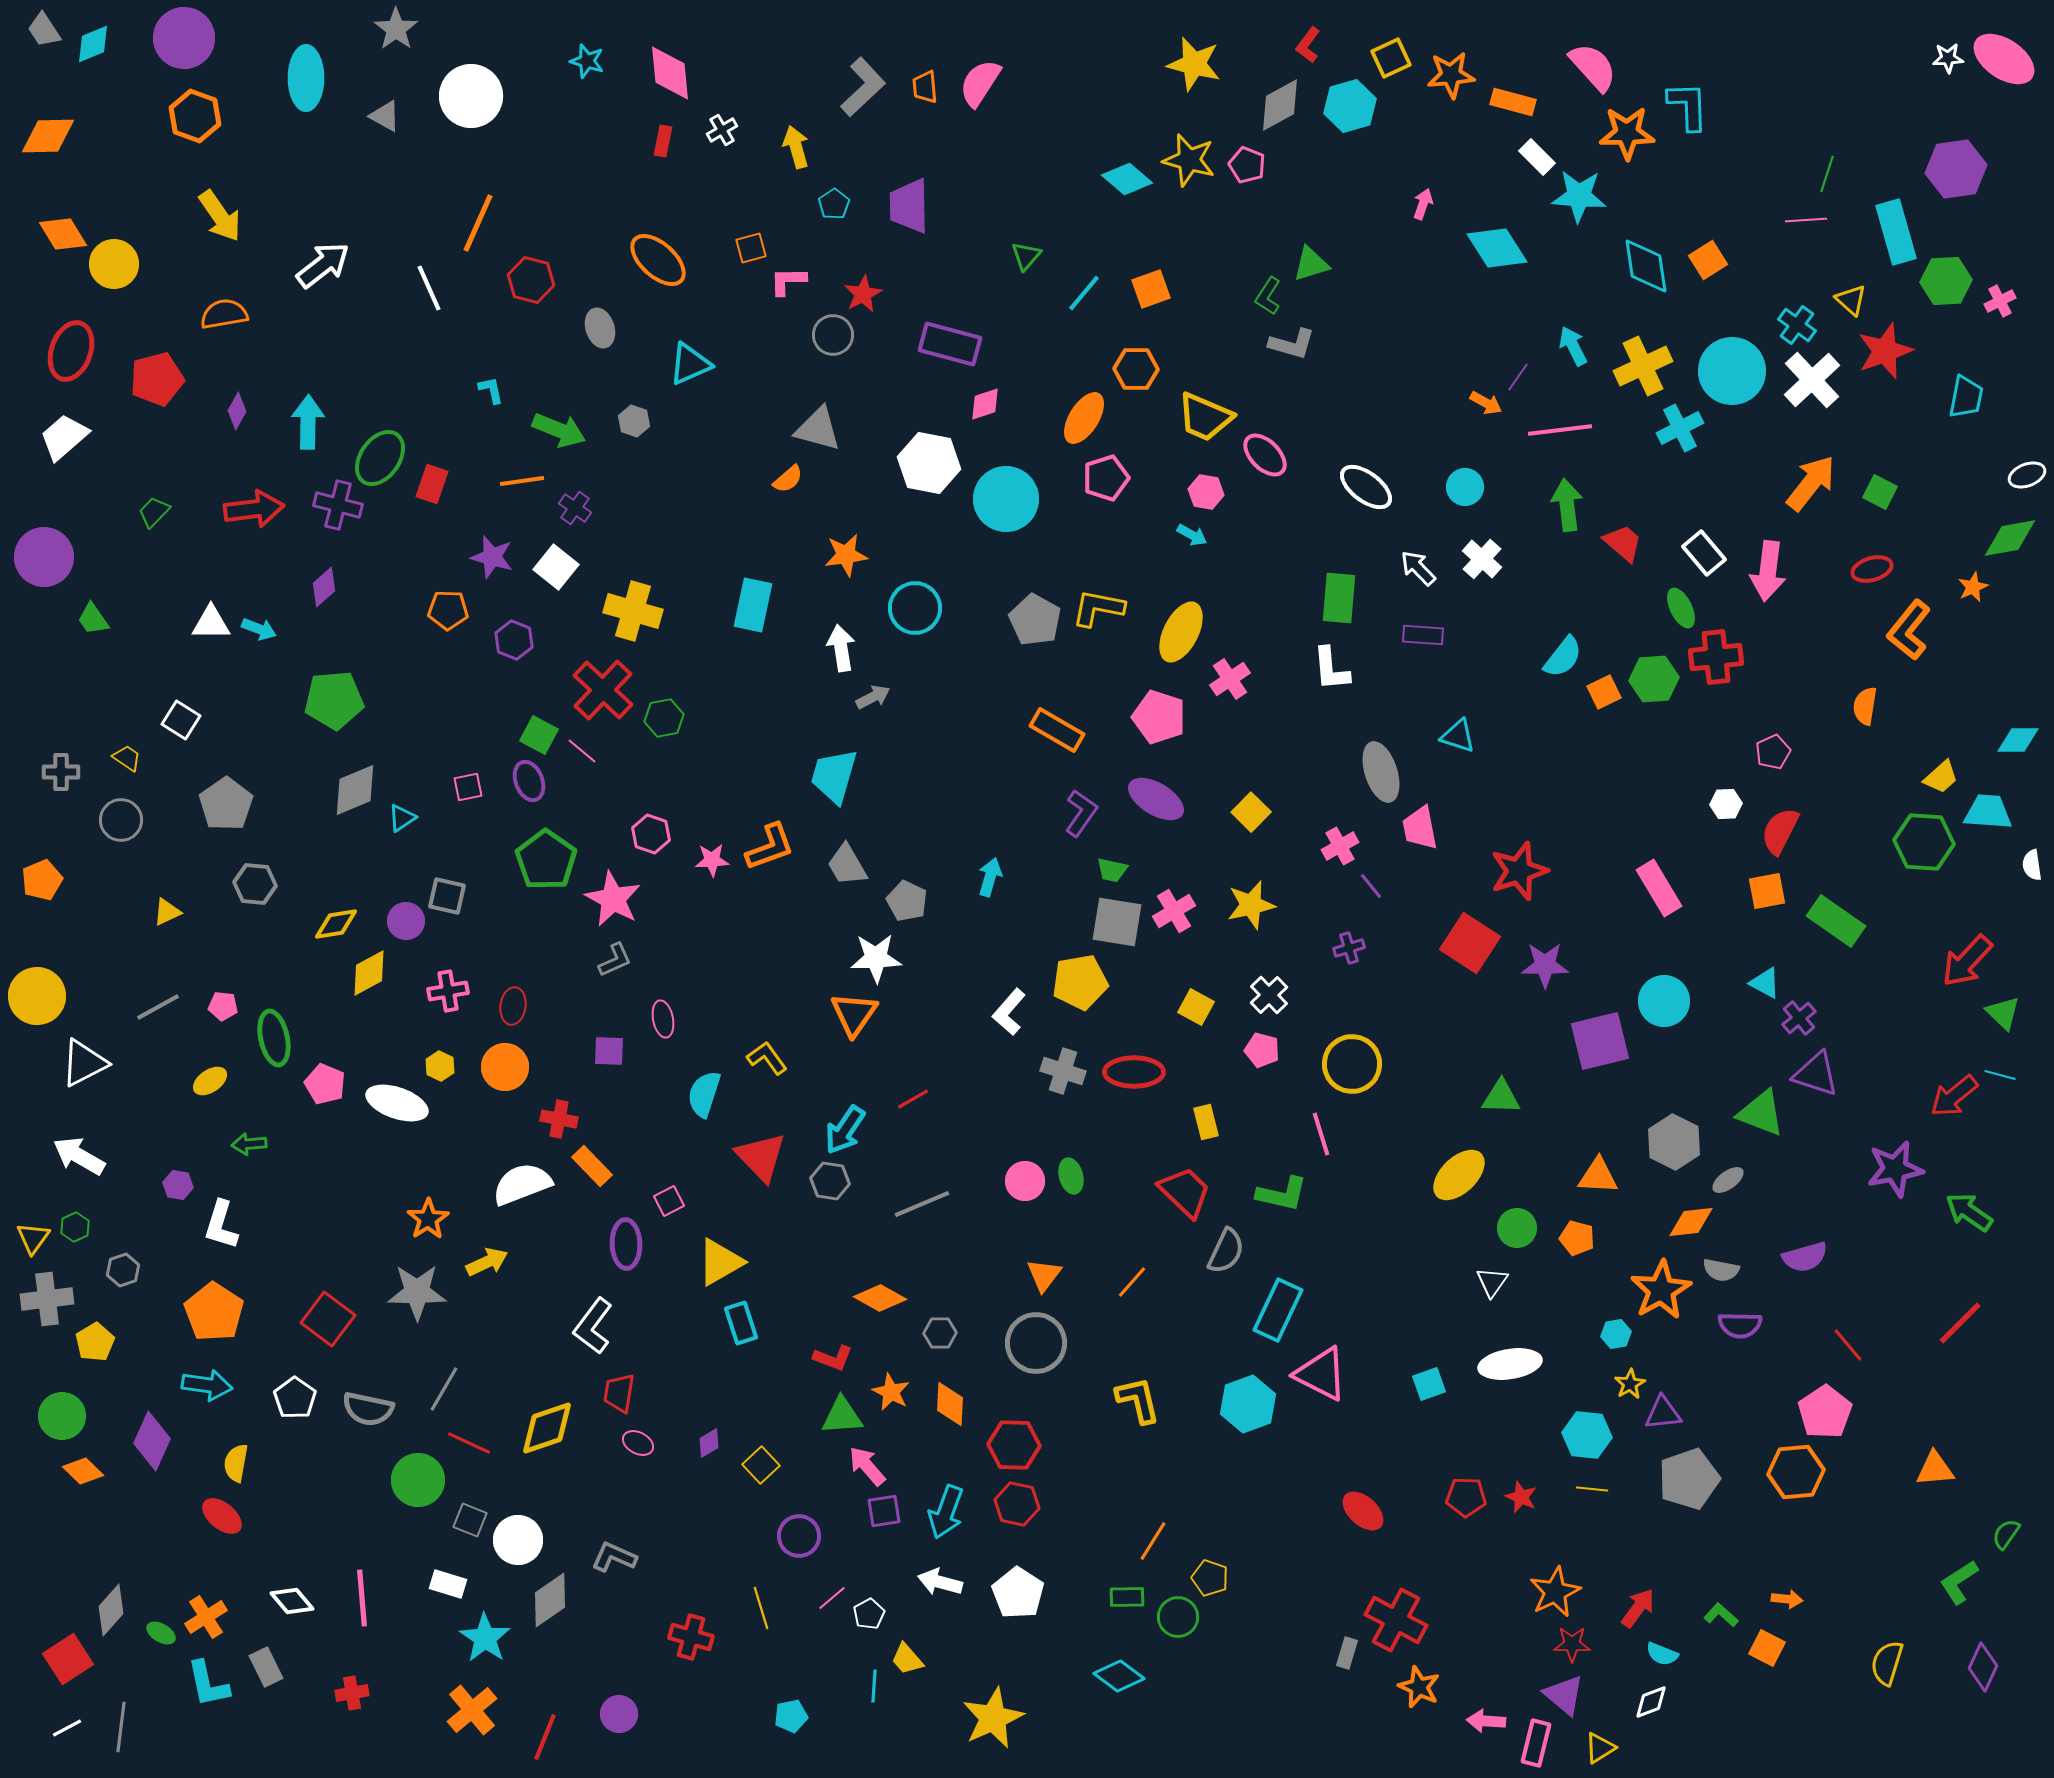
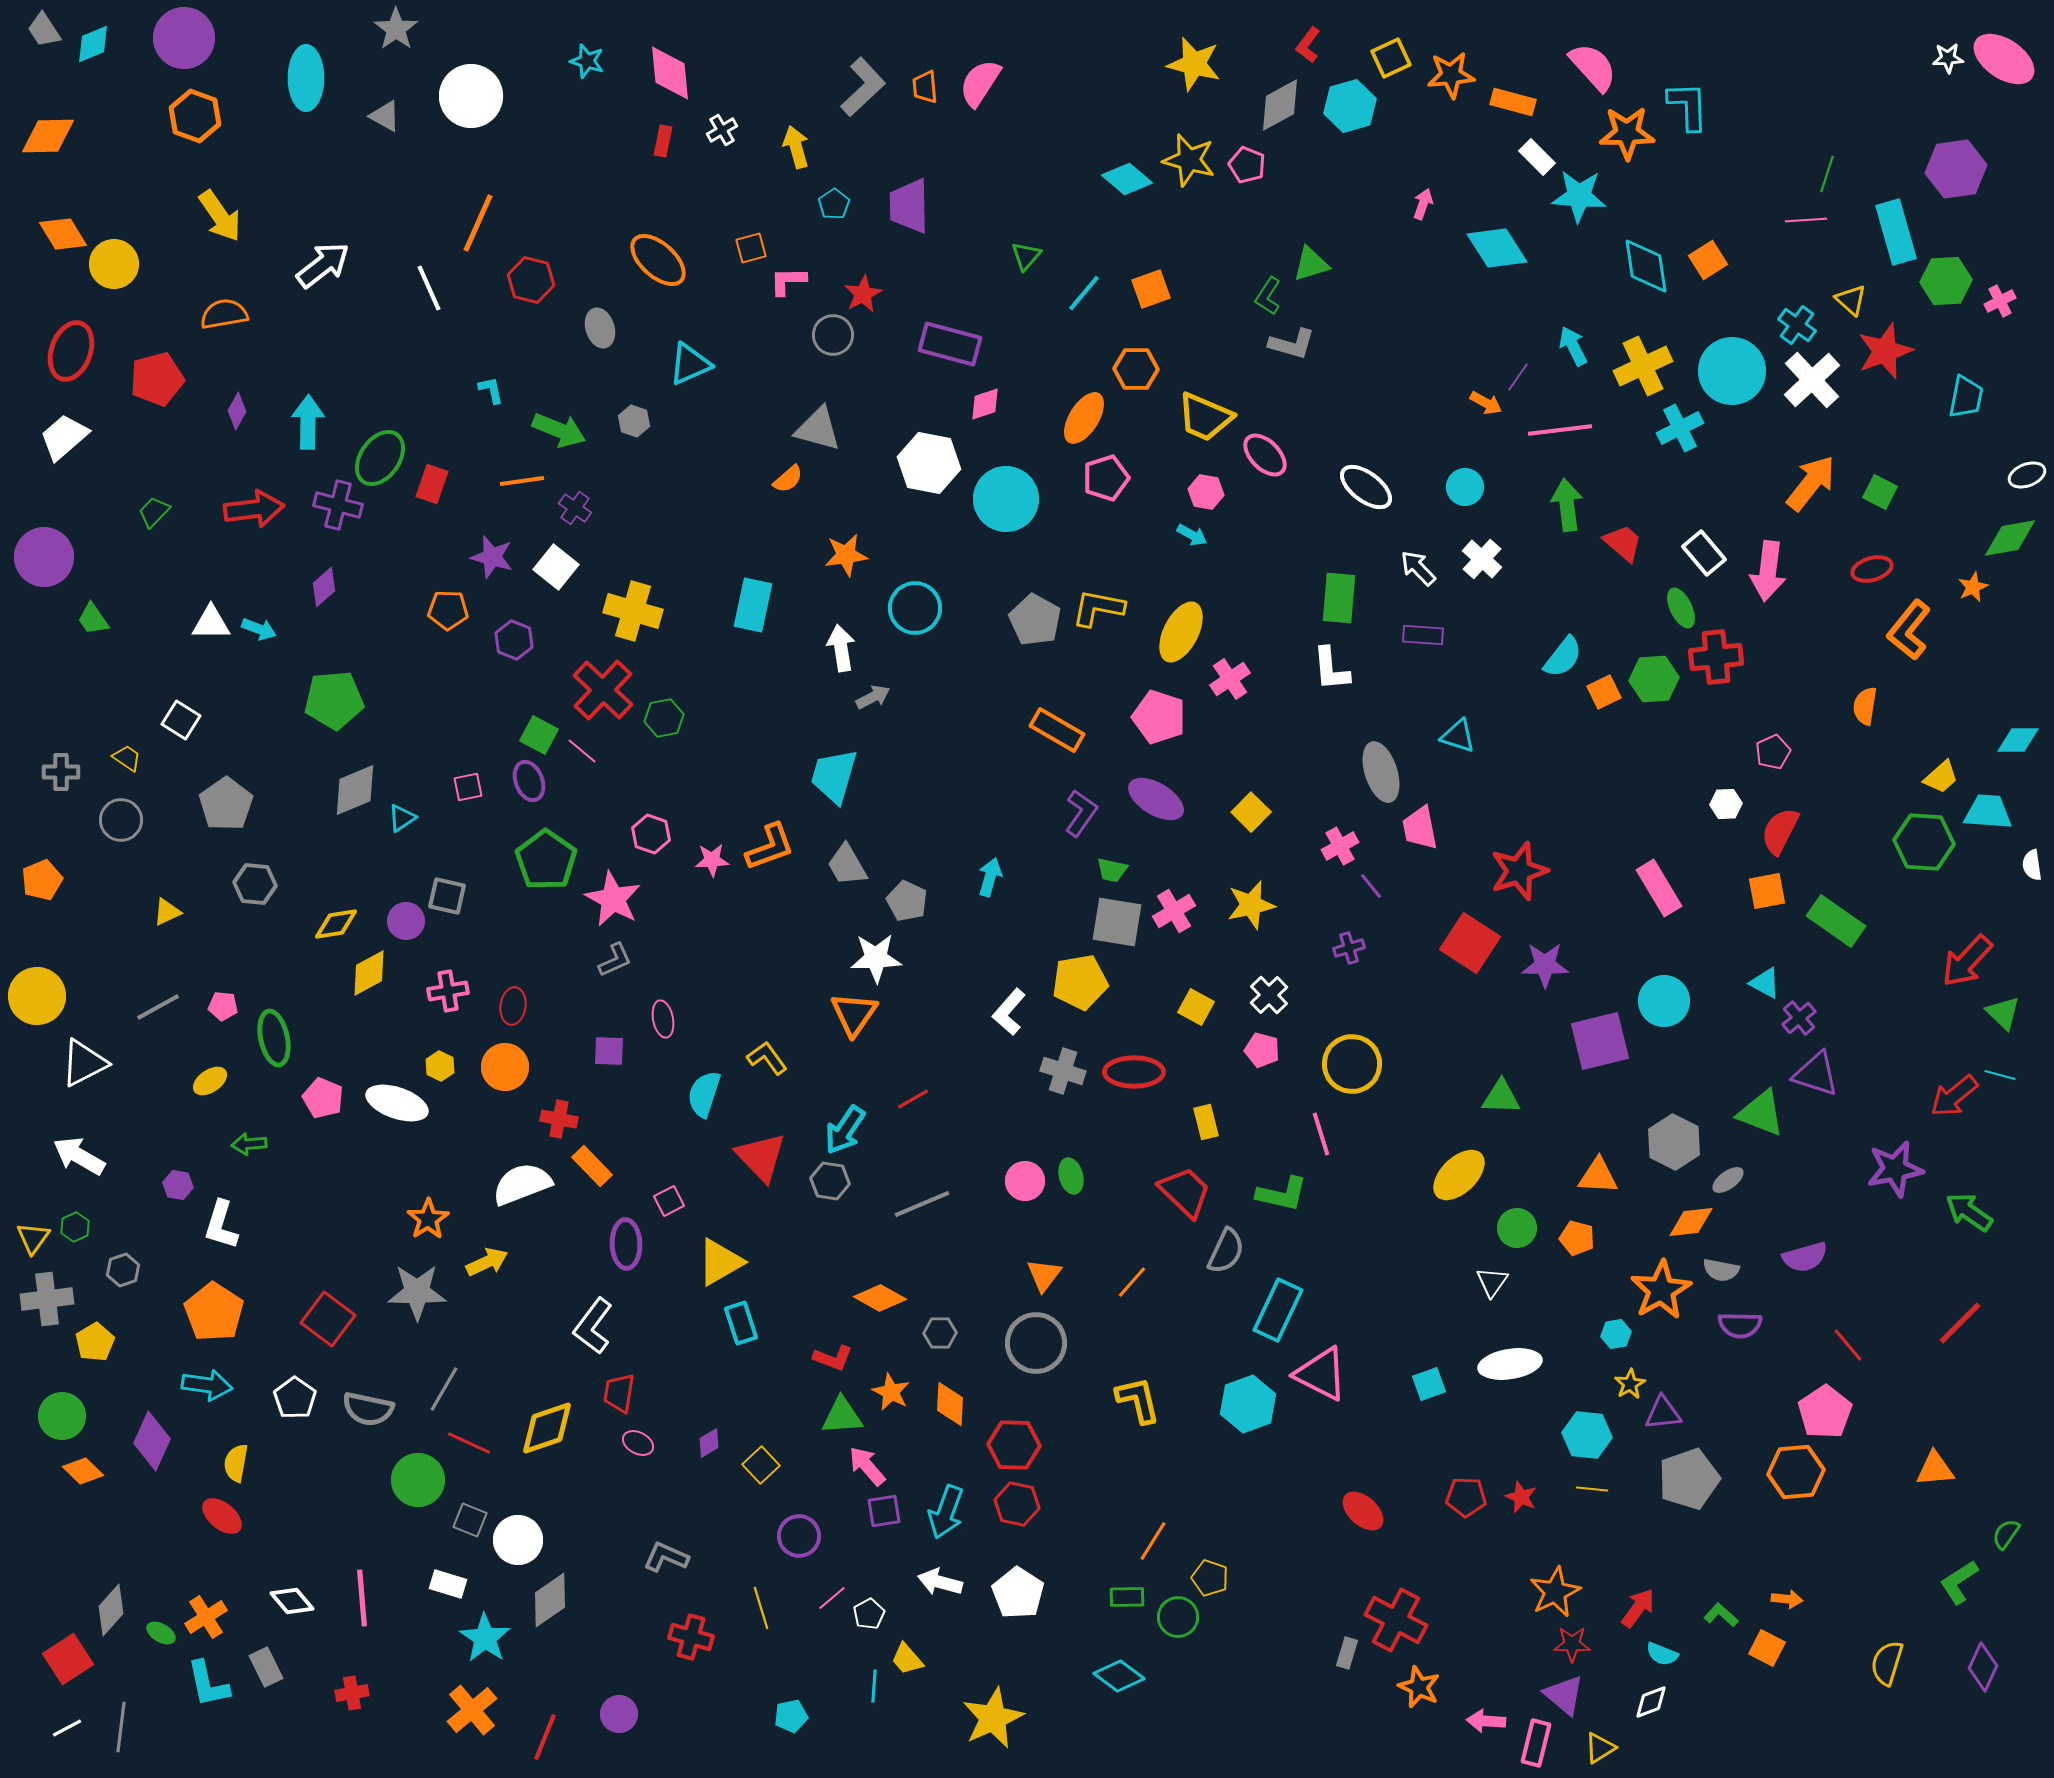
pink pentagon at (325, 1084): moved 2 px left, 14 px down
gray L-shape at (614, 1557): moved 52 px right
